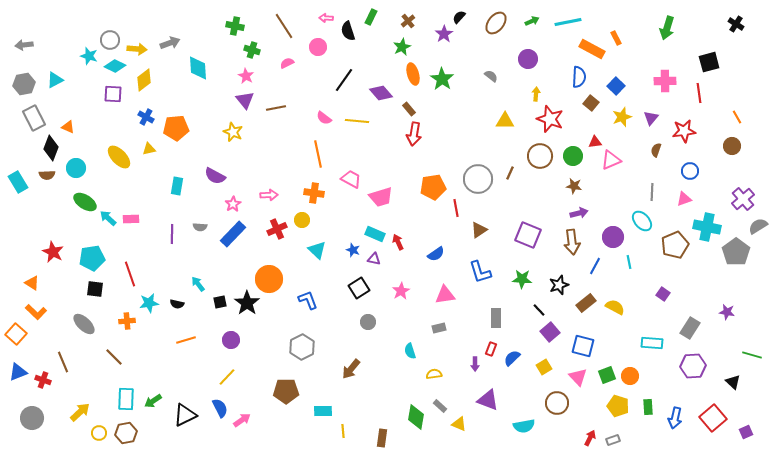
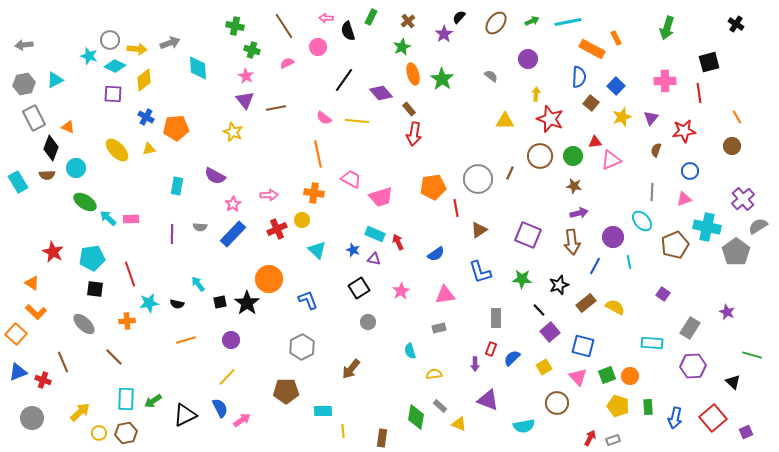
yellow ellipse at (119, 157): moved 2 px left, 7 px up
purple star at (727, 312): rotated 14 degrees clockwise
